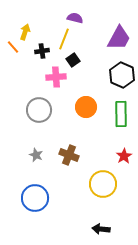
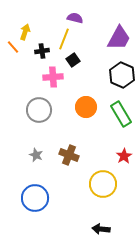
pink cross: moved 3 px left
green rectangle: rotated 30 degrees counterclockwise
